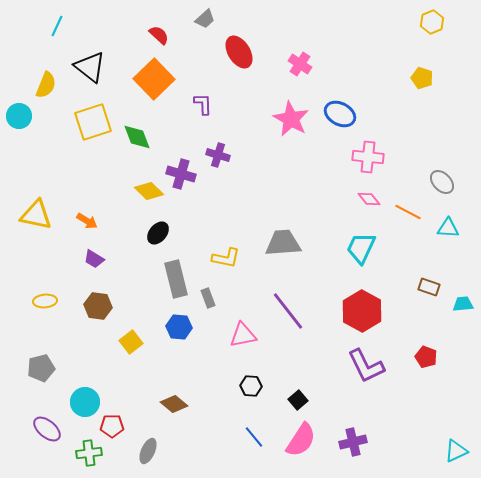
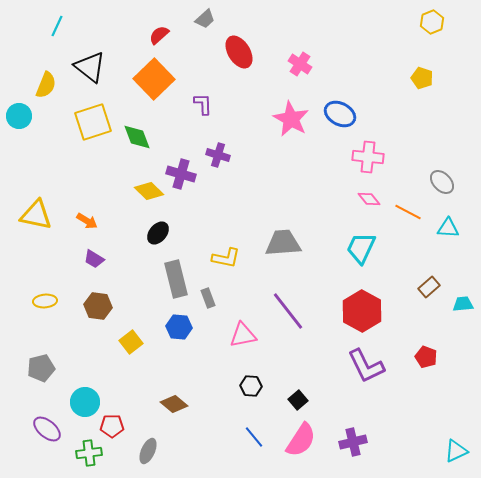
red semicircle at (159, 35): rotated 85 degrees counterclockwise
brown rectangle at (429, 287): rotated 60 degrees counterclockwise
